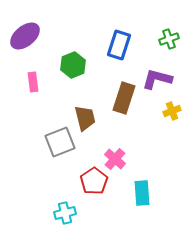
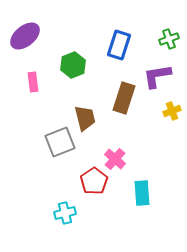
purple L-shape: moved 3 px up; rotated 24 degrees counterclockwise
